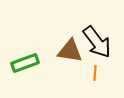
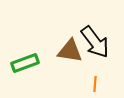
black arrow: moved 2 px left
orange line: moved 11 px down
